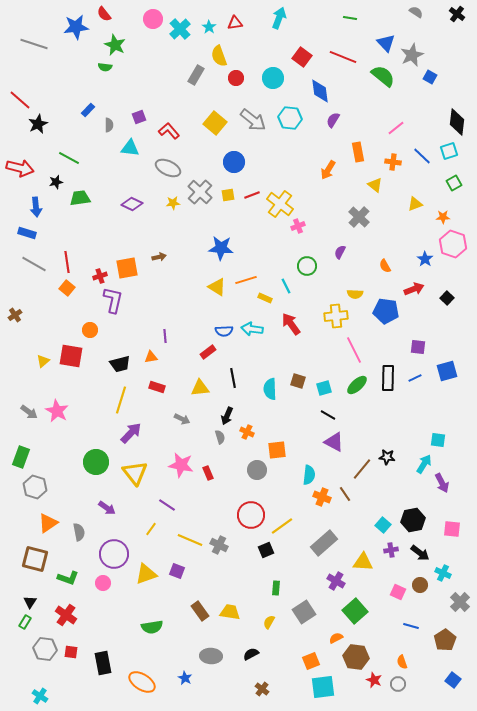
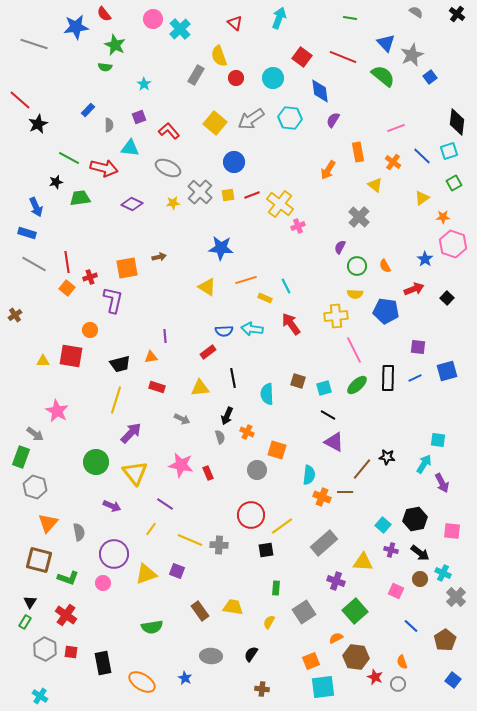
red triangle at (235, 23): rotated 49 degrees clockwise
cyan star at (209, 27): moved 65 px left, 57 px down
blue square at (430, 77): rotated 24 degrees clockwise
gray arrow at (253, 120): moved 2 px left, 1 px up; rotated 108 degrees clockwise
pink line at (396, 128): rotated 18 degrees clockwise
orange cross at (393, 162): rotated 28 degrees clockwise
red arrow at (20, 168): moved 84 px right
yellow triangle at (415, 204): moved 7 px right, 6 px up; rotated 14 degrees counterclockwise
blue arrow at (36, 207): rotated 18 degrees counterclockwise
purple semicircle at (340, 252): moved 5 px up
green circle at (307, 266): moved 50 px right
red cross at (100, 276): moved 10 px left, 1 px down
yellow triangle at (217, 287): moved 10 px left
yellow triangle at (43, 361): rotated 40 degrees clockwise
cyan semicircle at (270, 389): moved 3 px left, 5 px down
yellow line at (121, 400): moved 5 px left
gray arrow at (29, 412): moved 6 px right, 22 px down
orange square at (277, 450): rotated 24 degrees clockwise
brown line at (345, 494): moved 2 px up; rotated 56 degrees counterclockwise
purple line at (167, 505): moved 2 px left, 1 px up
purple arrow at (107, 508): moved 5 px right, 2 px up; rotated 12 degrees counterclockwise
black hexagon at (413, 520): moved 2 px right, 1 px up
orange triangle at (48, 523): rotated 15 degrees counterclockwise
pink square at (452, 529): moved 2 px down
gray cross at (219, 545): rotated 24 degrees counterclockwise
black square at (266, 550): rotated 14 degrees clockwise
purple cross at (391, 550): rotated 24 degrees clockwise
brown square at (35, 559): moved 4 px right, 1 px down
purple cross at (336, 581): rotated 12 degrees counterclockwise
brown circle at (420, 585): moved 6 px up
pink square at (398, 592): moved 2 px left, 1 px up
gray cross at (460, 602): moved 4 px left, 5 px up
yellow trapezoid at (230, 612): moved 3 px right, 5 px up
blue line at (411, 626): rotated 28 degrees clockwise
gray hexagon at (45, 649): rotated 20 degrees clockwise
black semicircle at (251, 654): rotated 28 degrees counterclockwise
red star at (374, 680): moved 1 px right, 3 px up
brown cross at (262, 689): rotated 32 degrees counterclockwise
